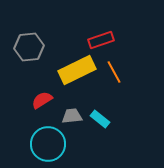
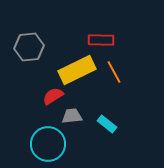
red rectangle: rotated 20 degrees clockwise
red semicircle: moved 11 px right, 4 px up
cyan rectangle: moved 7 px right, 5 px down
